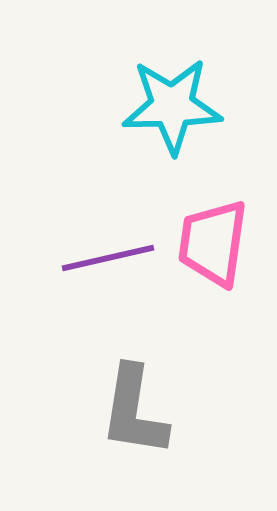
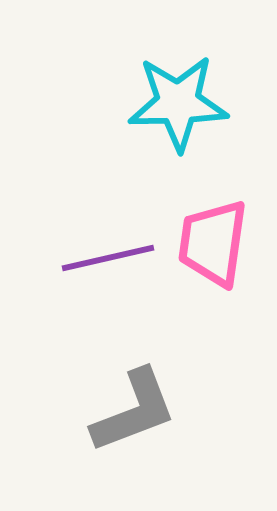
cyan star: moved 6 px right, 3 px up
gray L-shape: rotated 120 degrees counterclockwise
